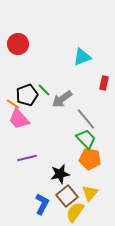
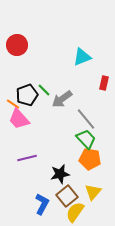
red circle: moved 1 px left, 1 px down
yellow triangle: moved 3 px right, 1 px up
